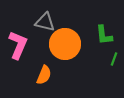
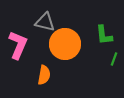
orange semicircle: rotated 12 degrees counterclockwise
